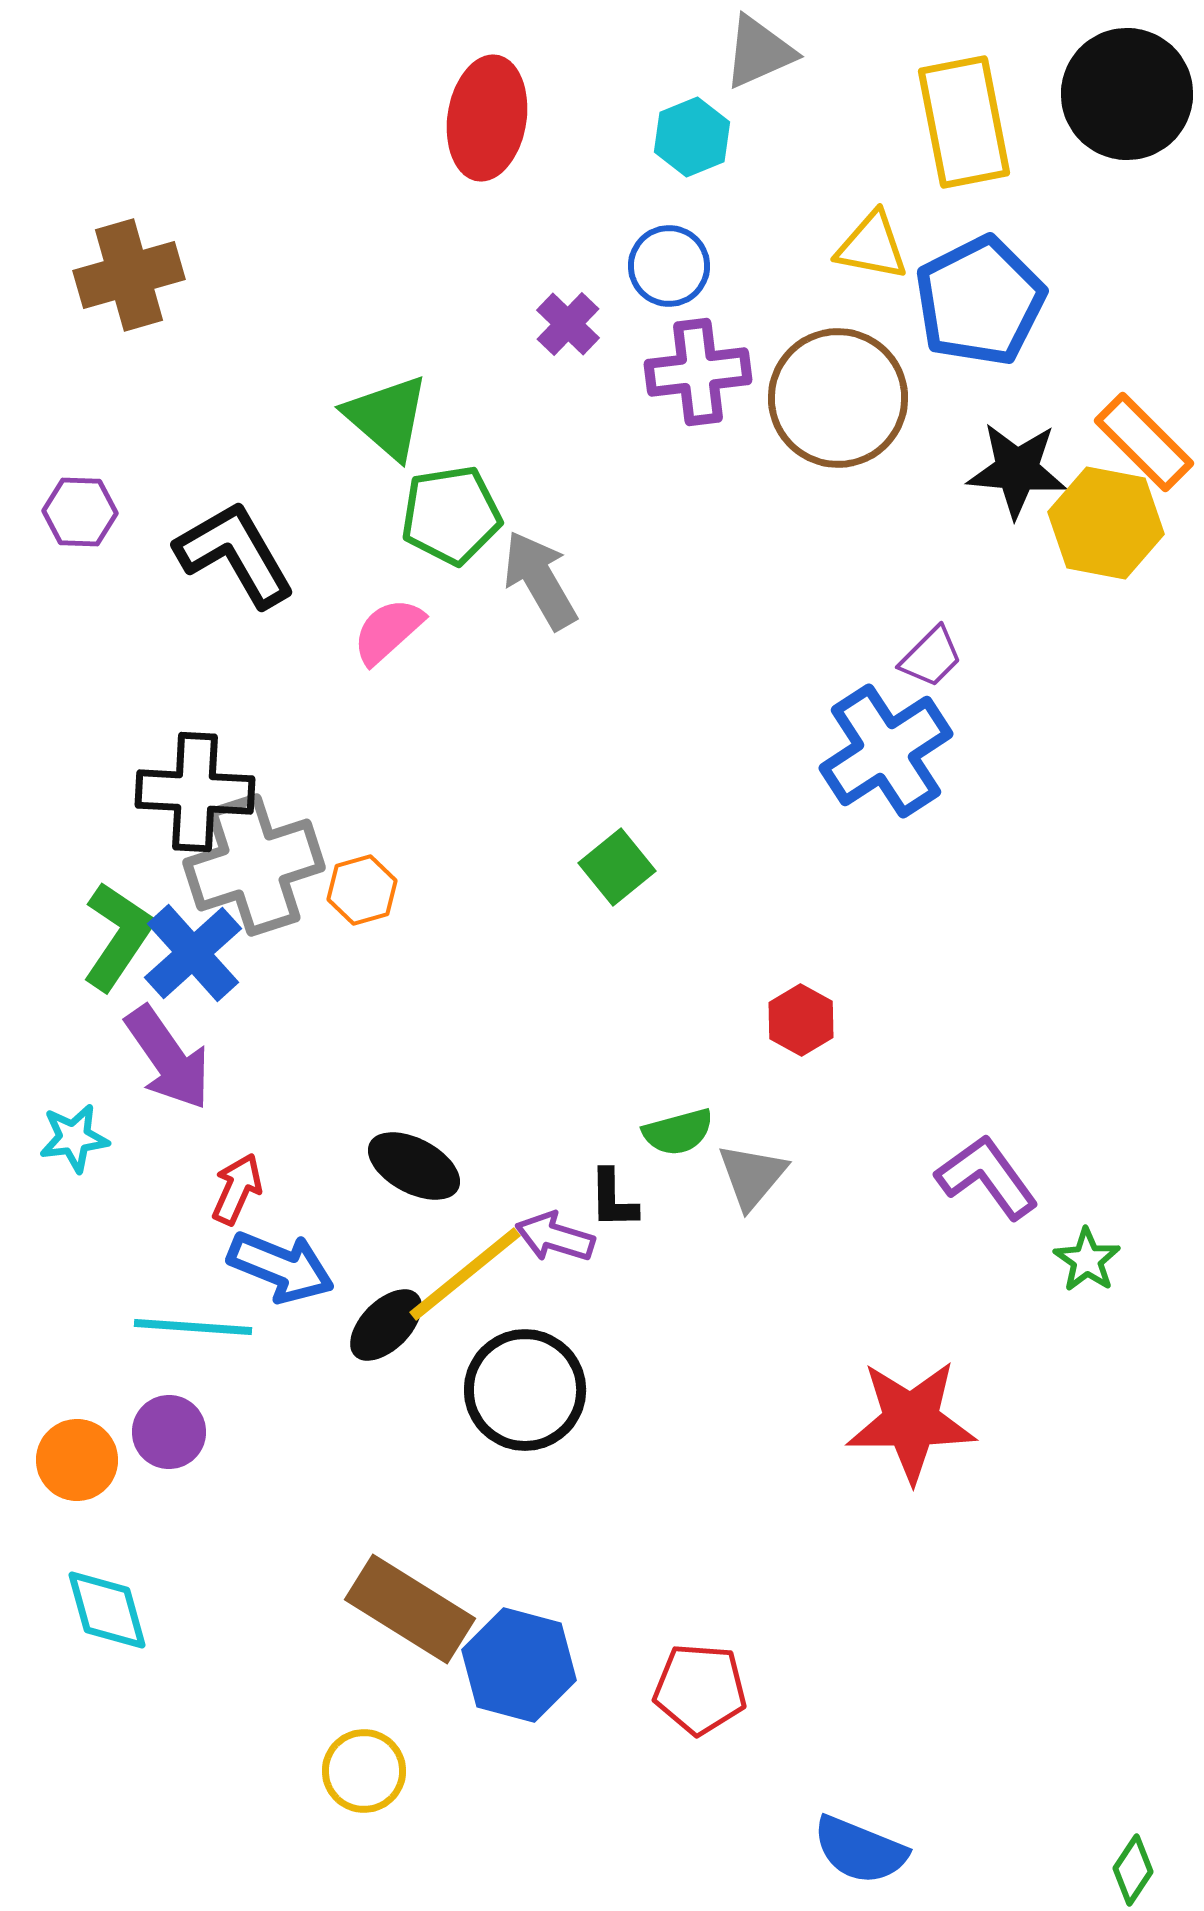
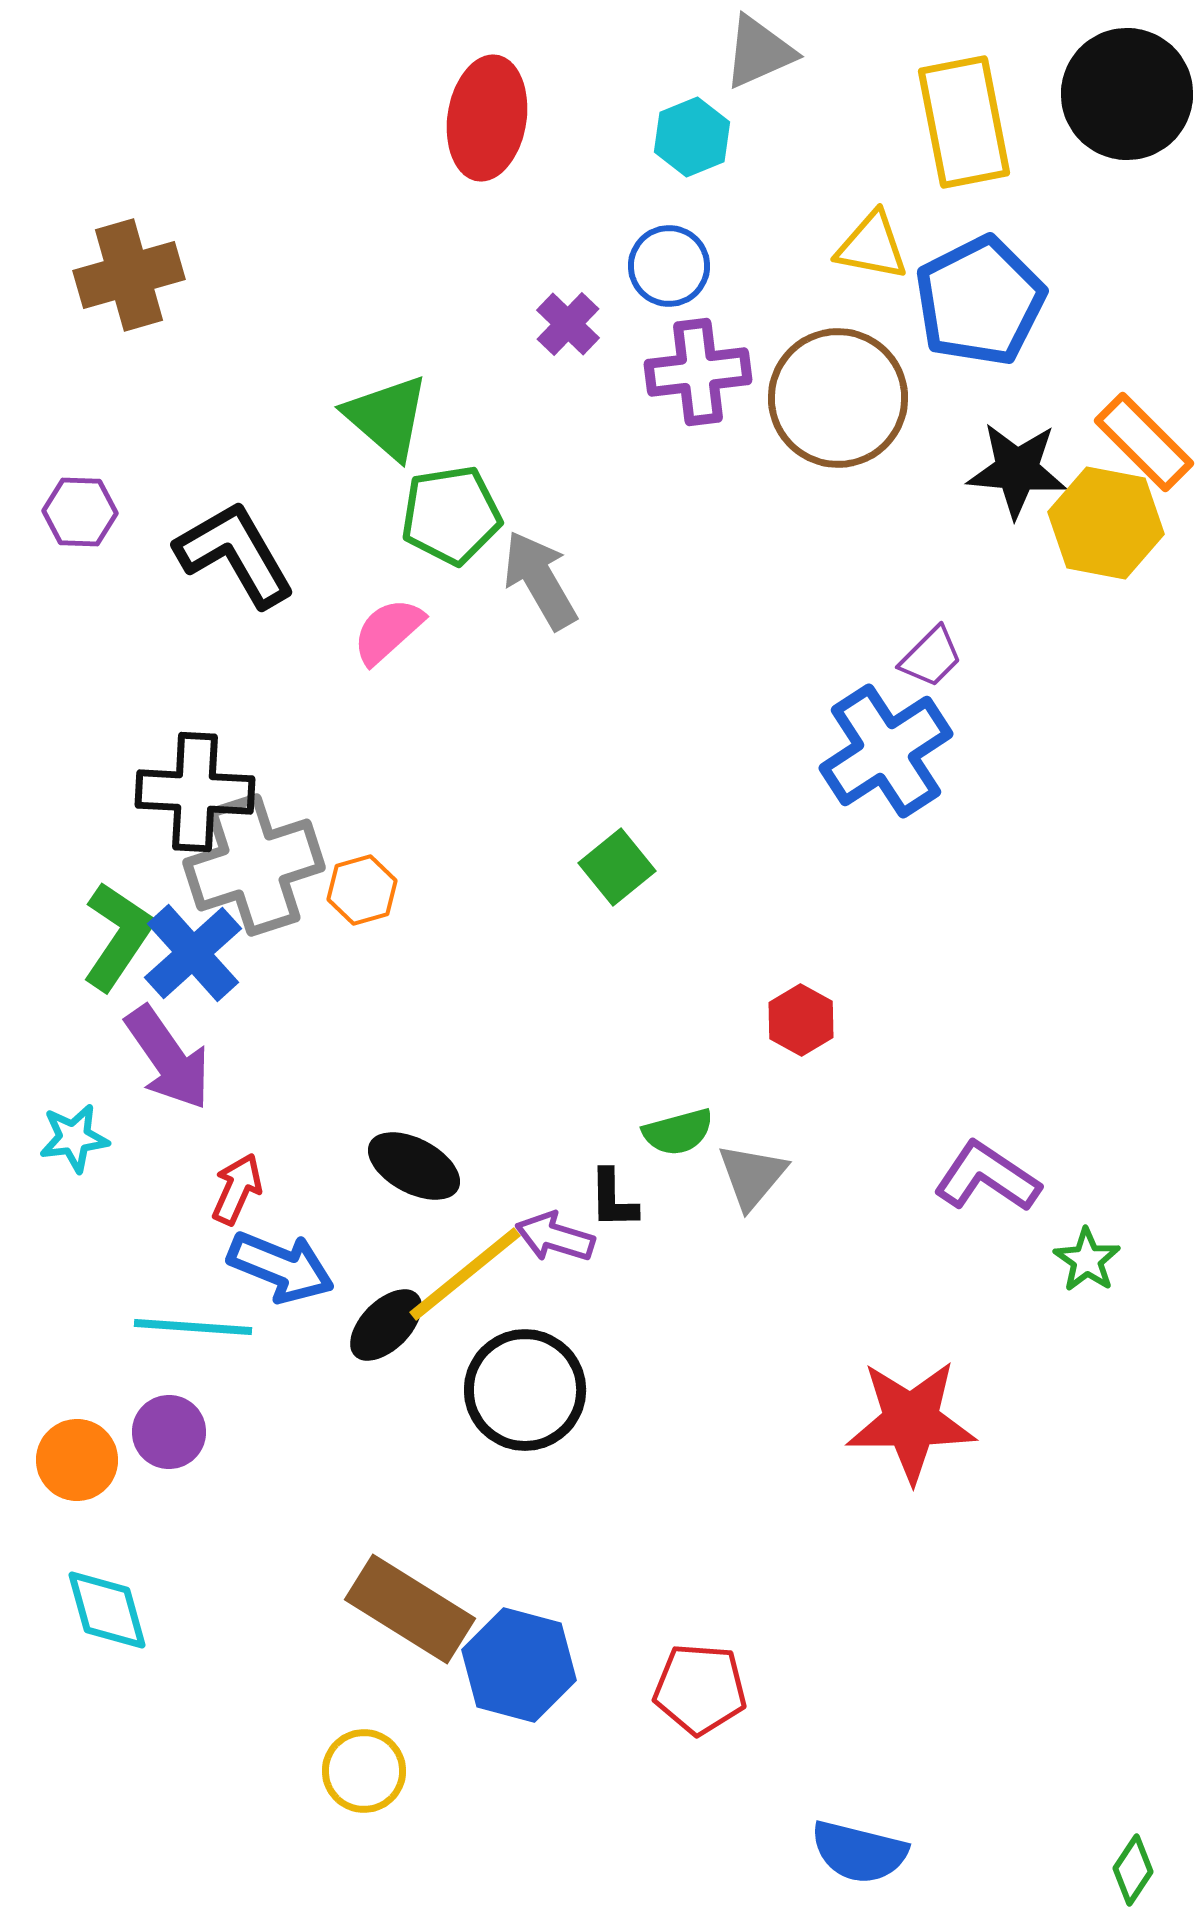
purple L-shape at (987, 1177): rotated 20 degrees counterclockwise
blue semicircle at (860, 1850): moved 1 px left, 2 px down; rotated 8 degrees counterclockwise
